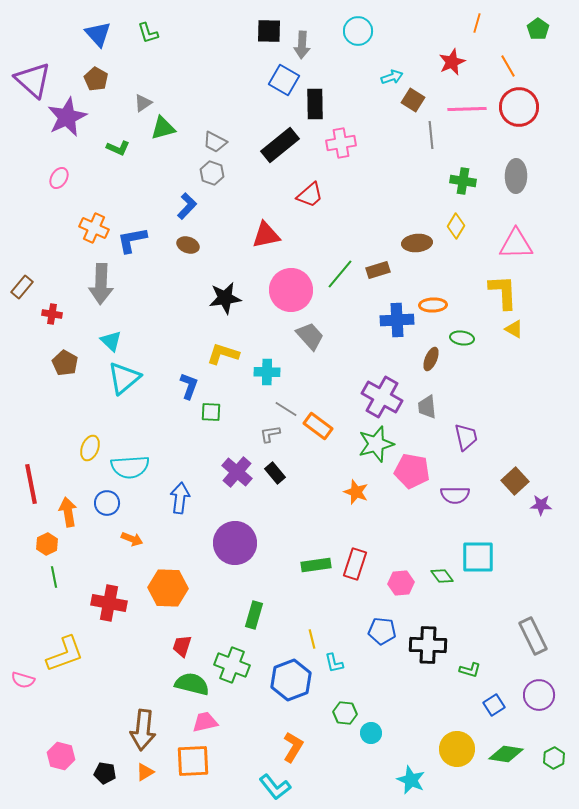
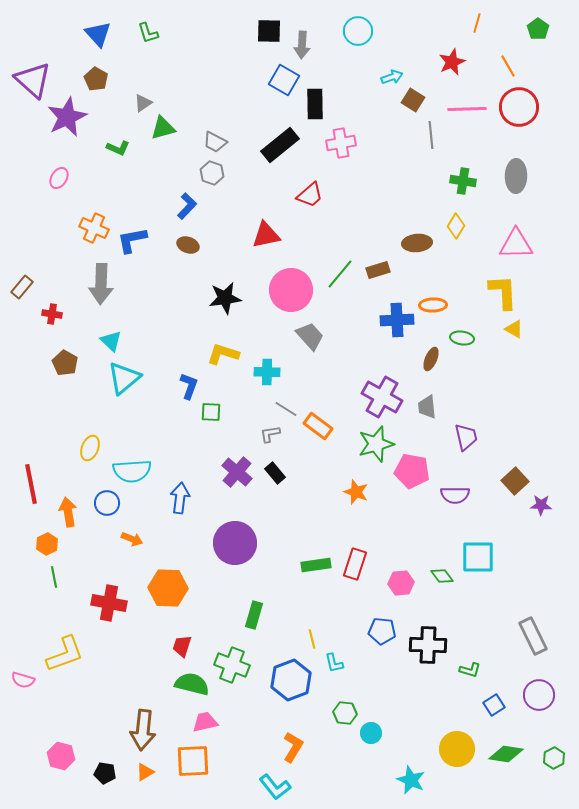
cyan semicircle at (130, 467): moved 2 px right, 4 px down
